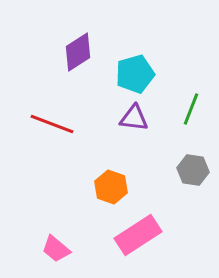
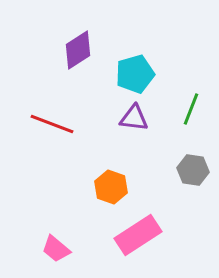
purple diamond: moved 2 px up
